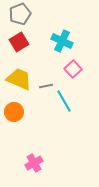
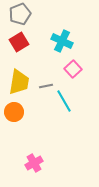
yellow trapezoid: moved 3 px down; rotated 76 degrees clockwise
